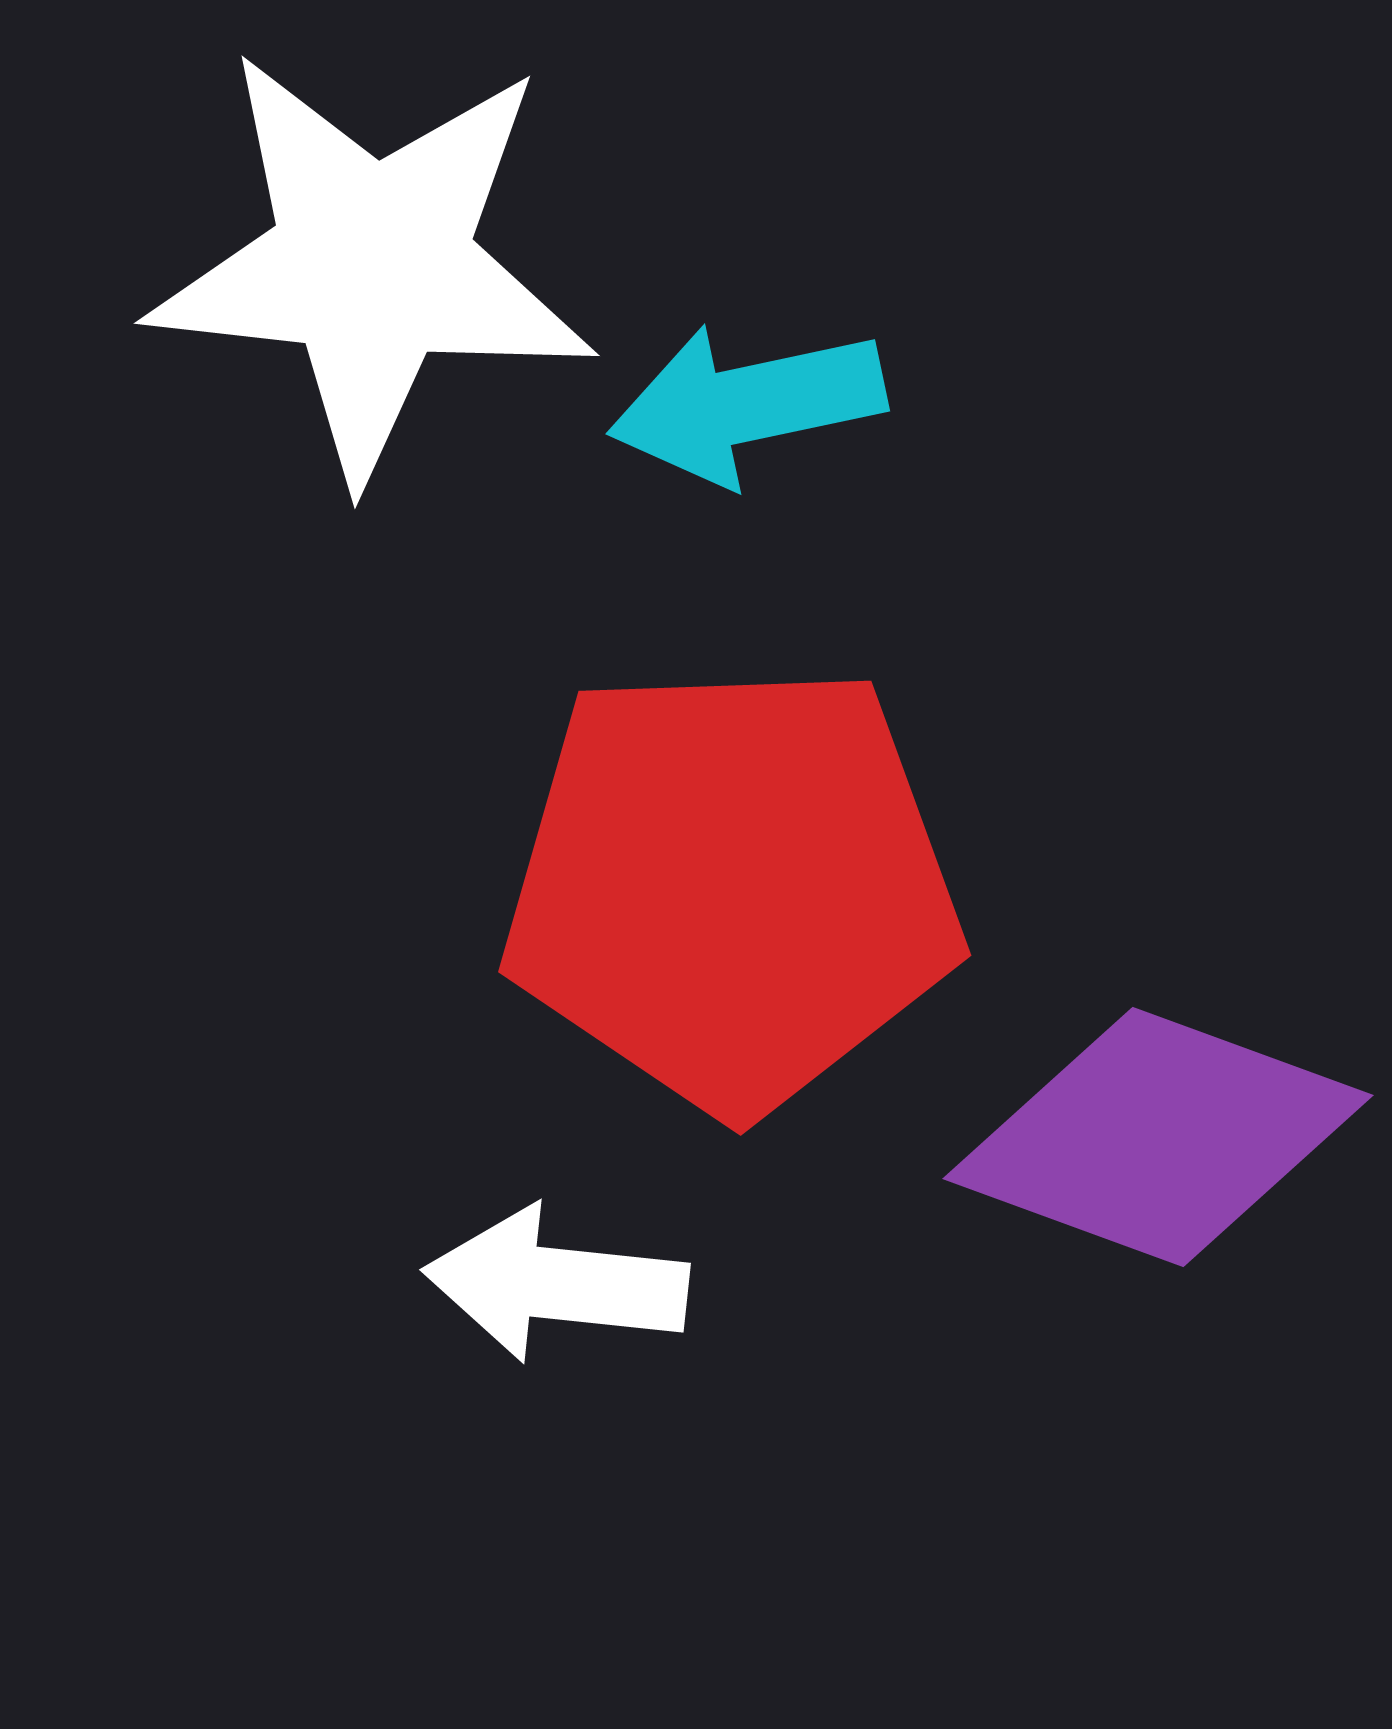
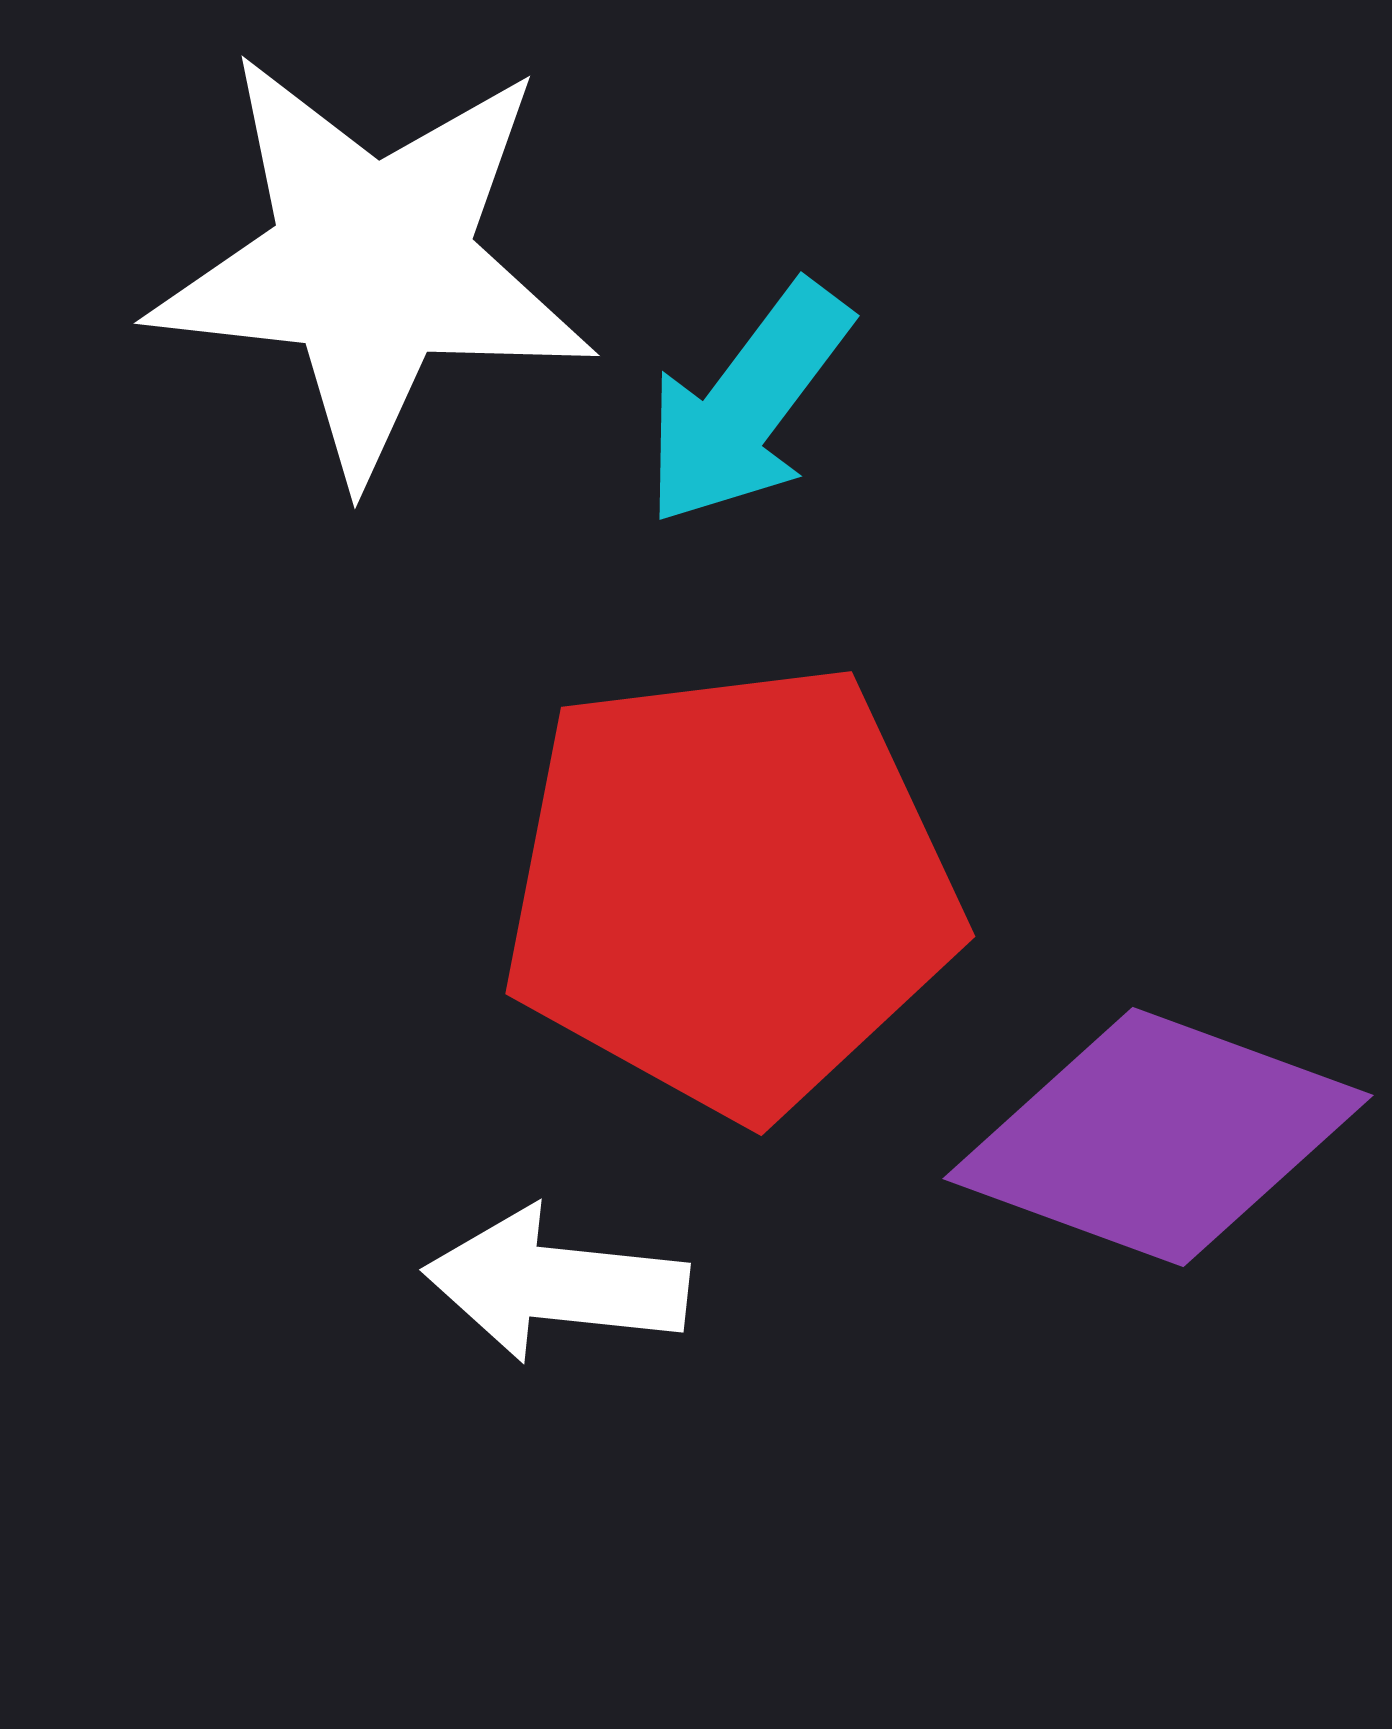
cyan arrow: rotated 41 degrees counterclockwise
red pentagon: moved 1 px left, 2 px down; rotated 5 degrees counterclockwise
